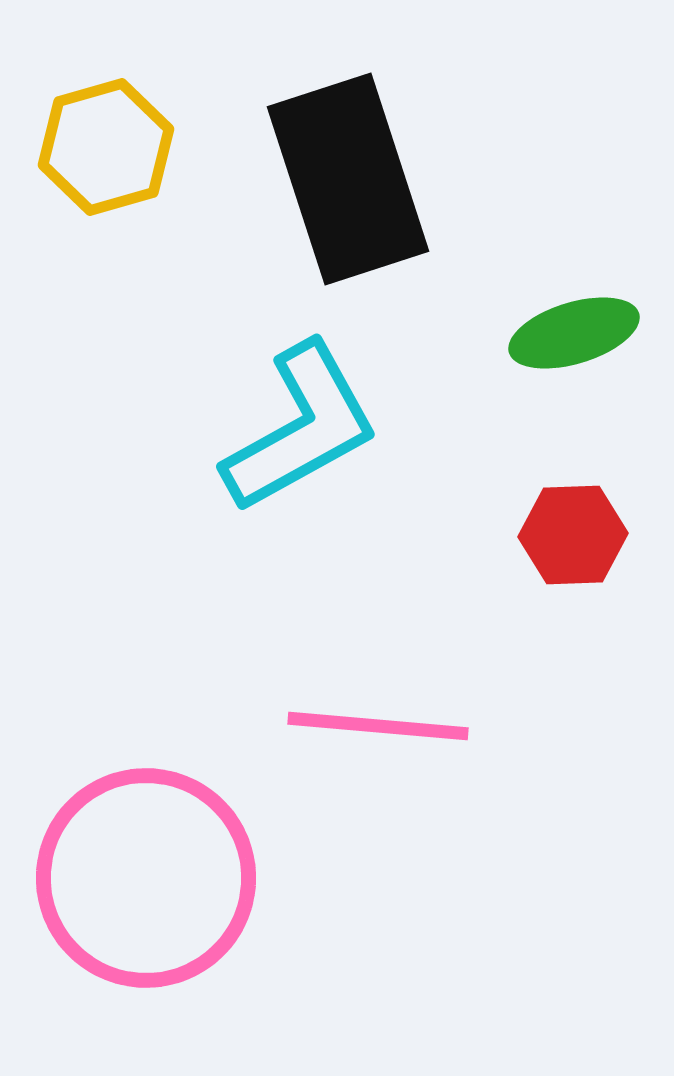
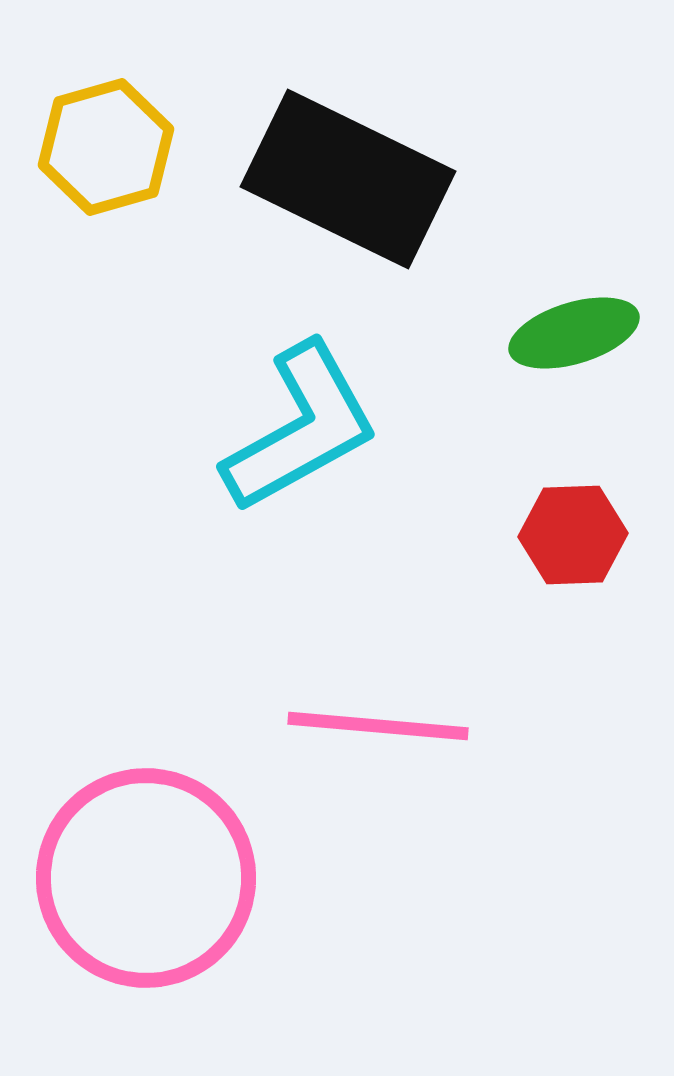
black rectangle: rotated 46 degrees counterclockwise
